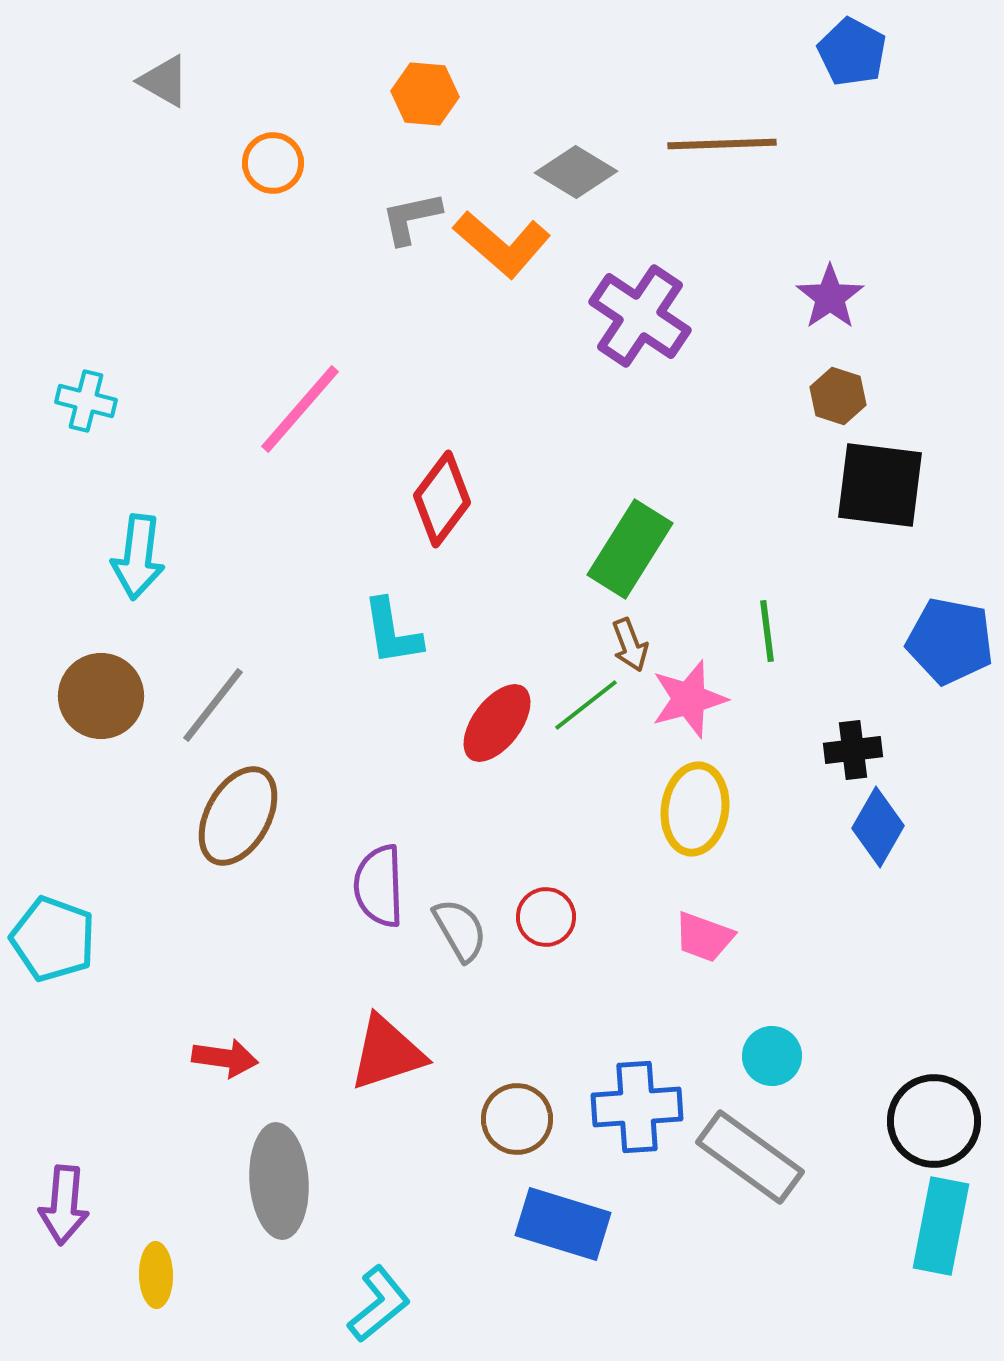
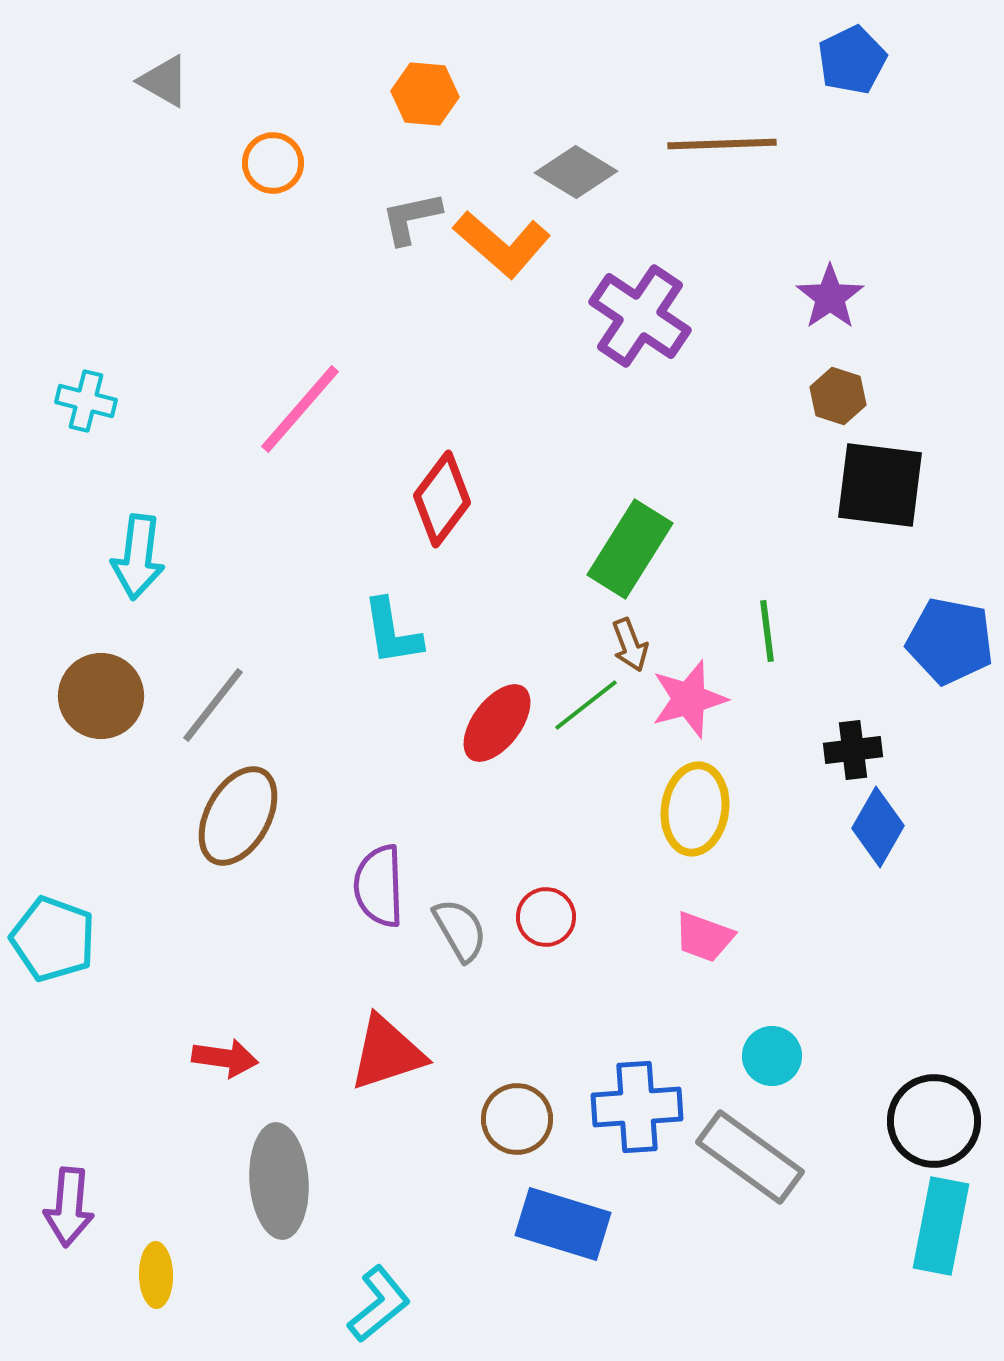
blue pentagon at (852, 52): moved 8 px down; rotated 18 degrees clockwise
purple arrow at (64, 1205): moved 5 px right, 2 px down
